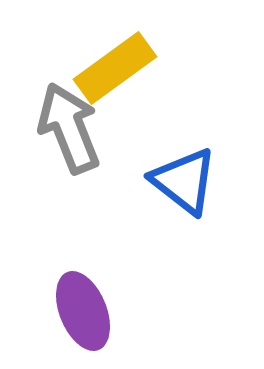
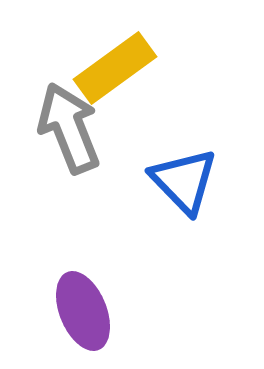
blue triangle: rotated 8 degrees clockwise
